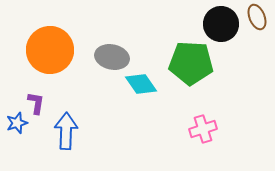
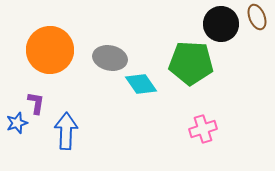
gray ellipse: moved 2 px left, 1 px down
